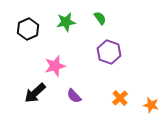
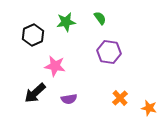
black hexagon: moved 5 px right, 6 px down
purple hexagon: rotated 10 degrees counterclockwise
pink star: rotated 25 degrees clockwise
purple semicircle: moved 5 px left, 3 px down; rotated 56 degrees counterclockwise
orange star: moved 2 px left, 3 px down
